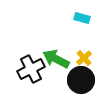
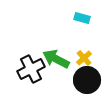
black circle: moved 6 px right
